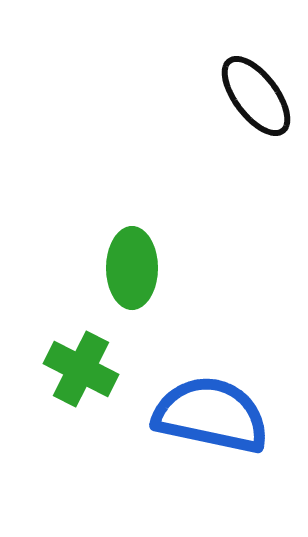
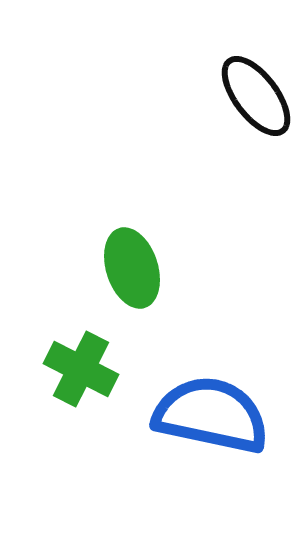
green ellipse: rotated 18 degrees counterclockwise
